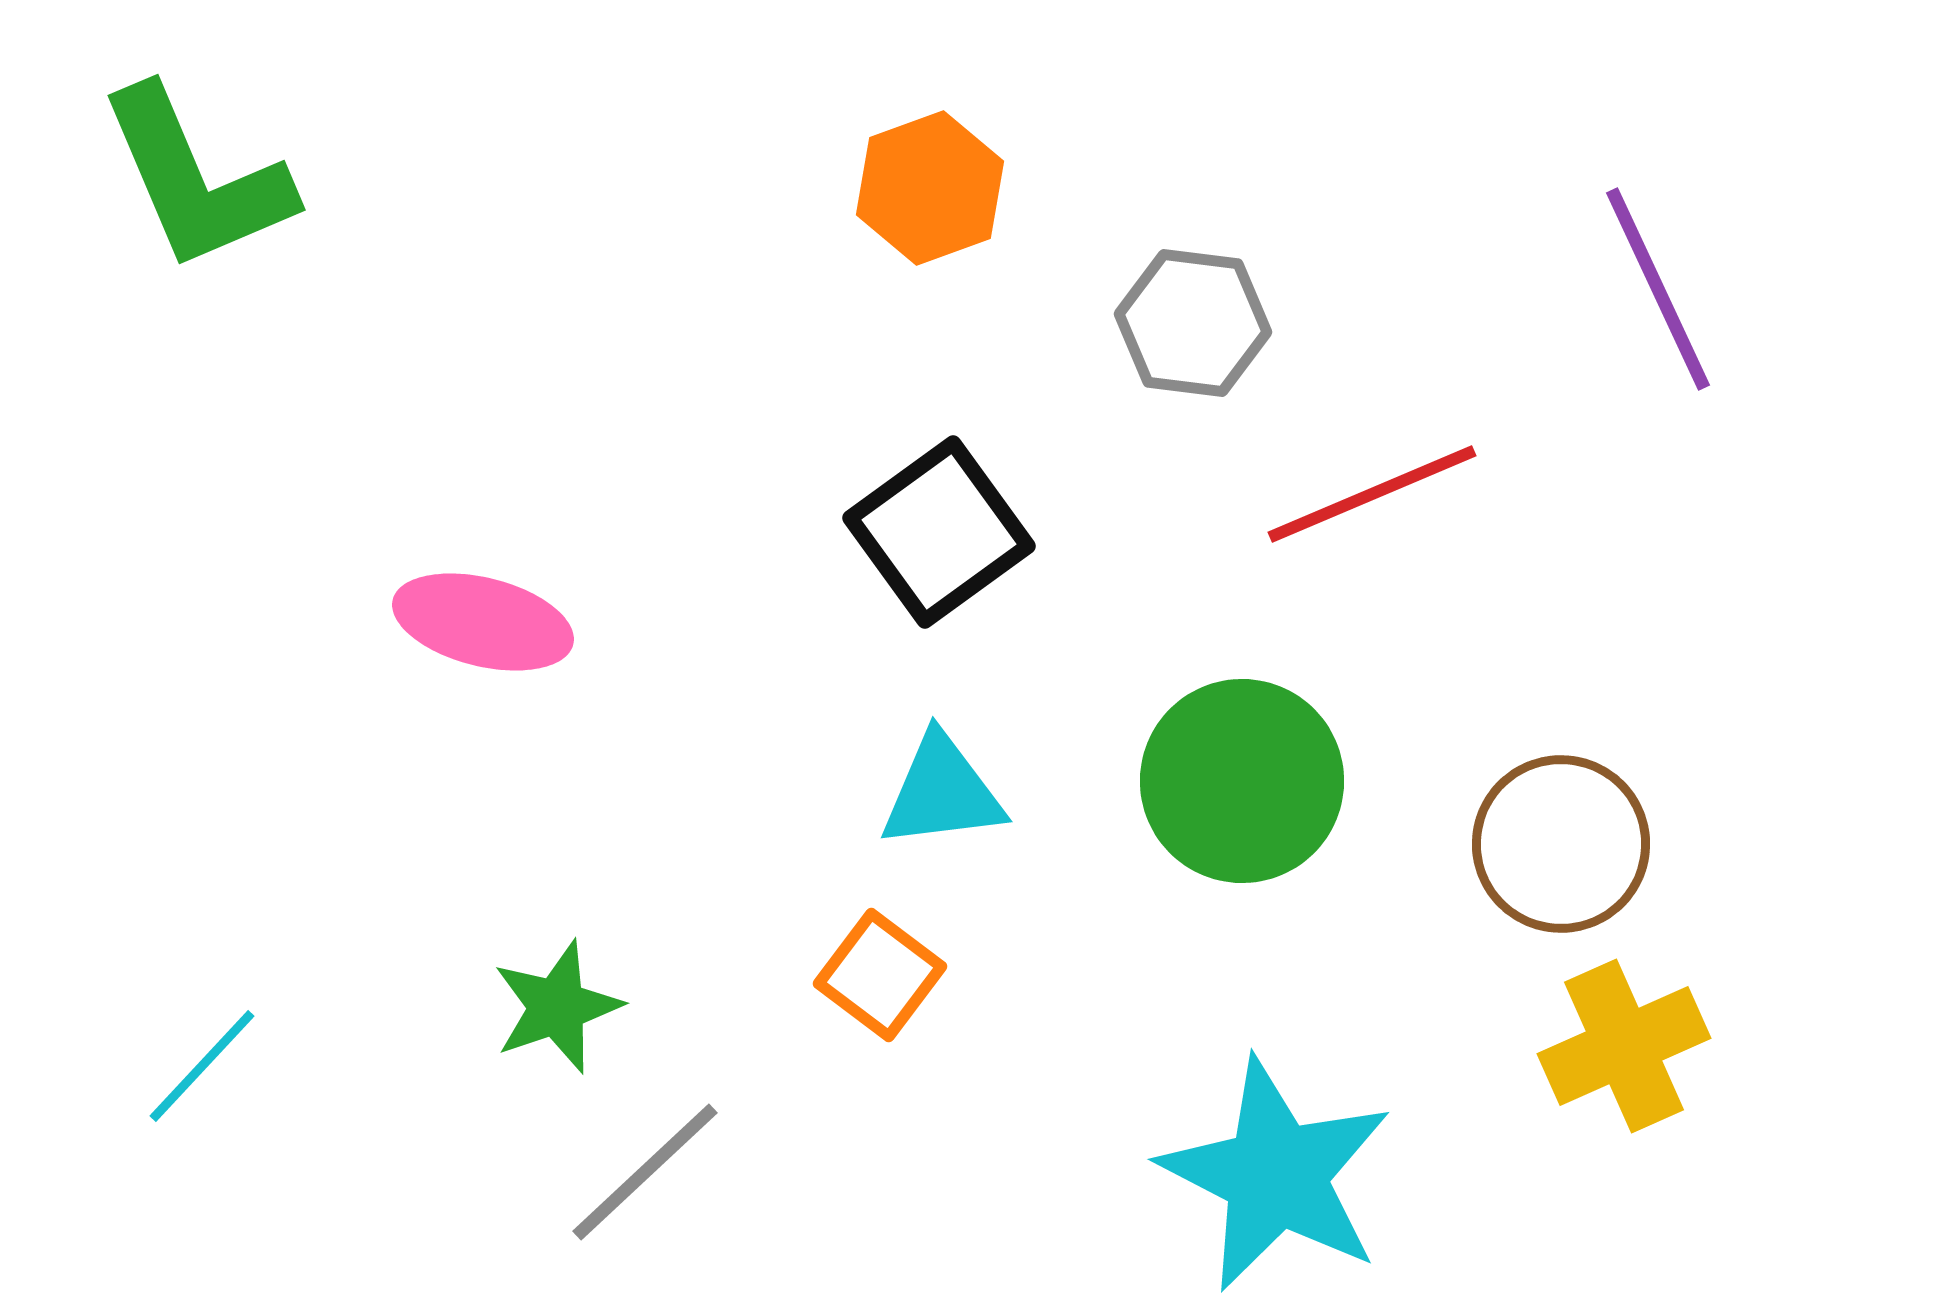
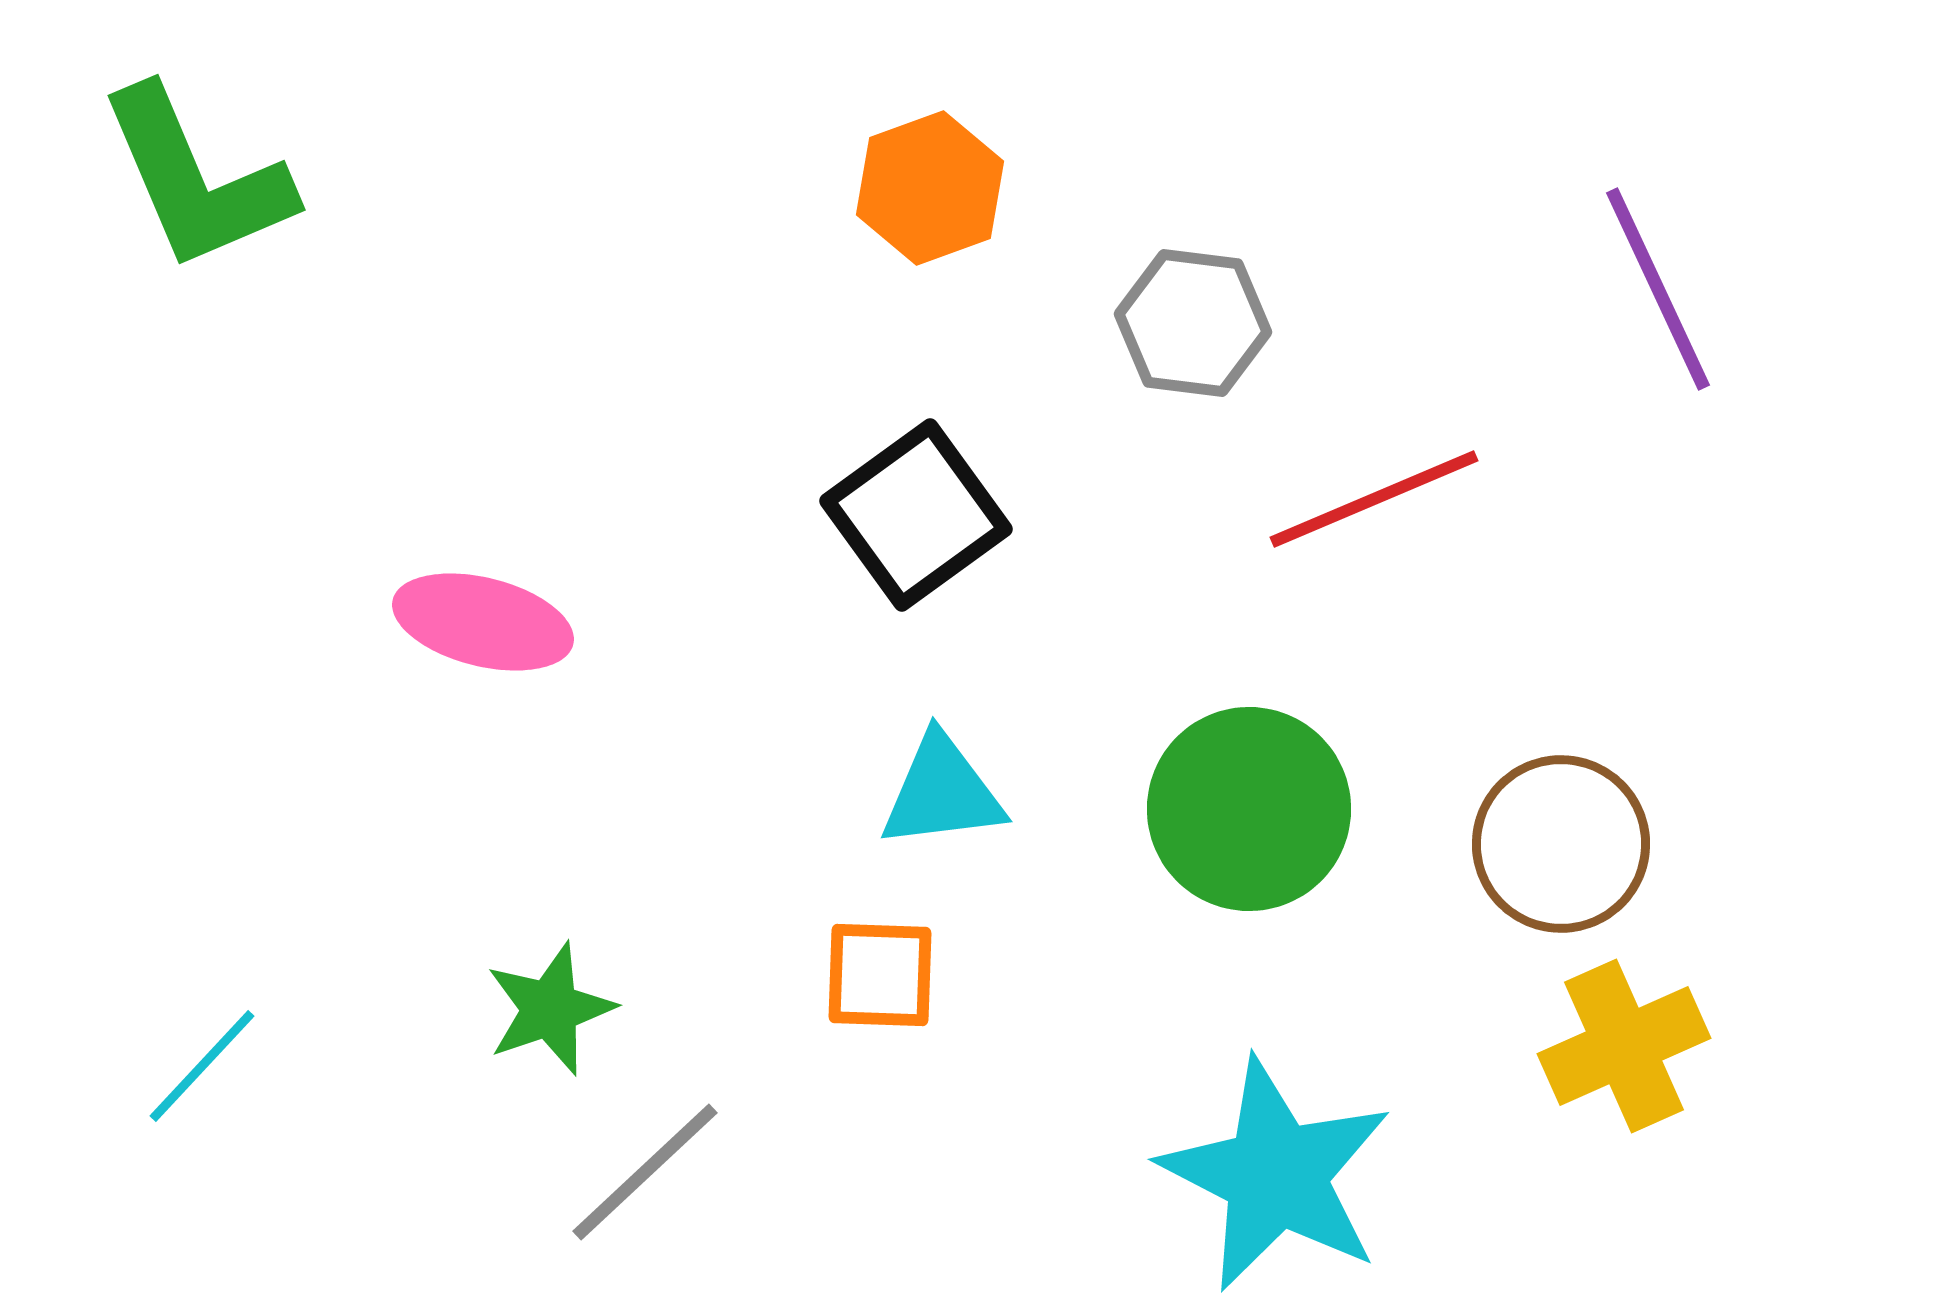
red line: moved 2 px right, 5 px down
black square: moved 23 px left, 17 px up
green circle: moved 7 px right, 28 px down
orange square: rotated 35 degrees counterclockwise
green star: moved 7 px left, 2 px down
